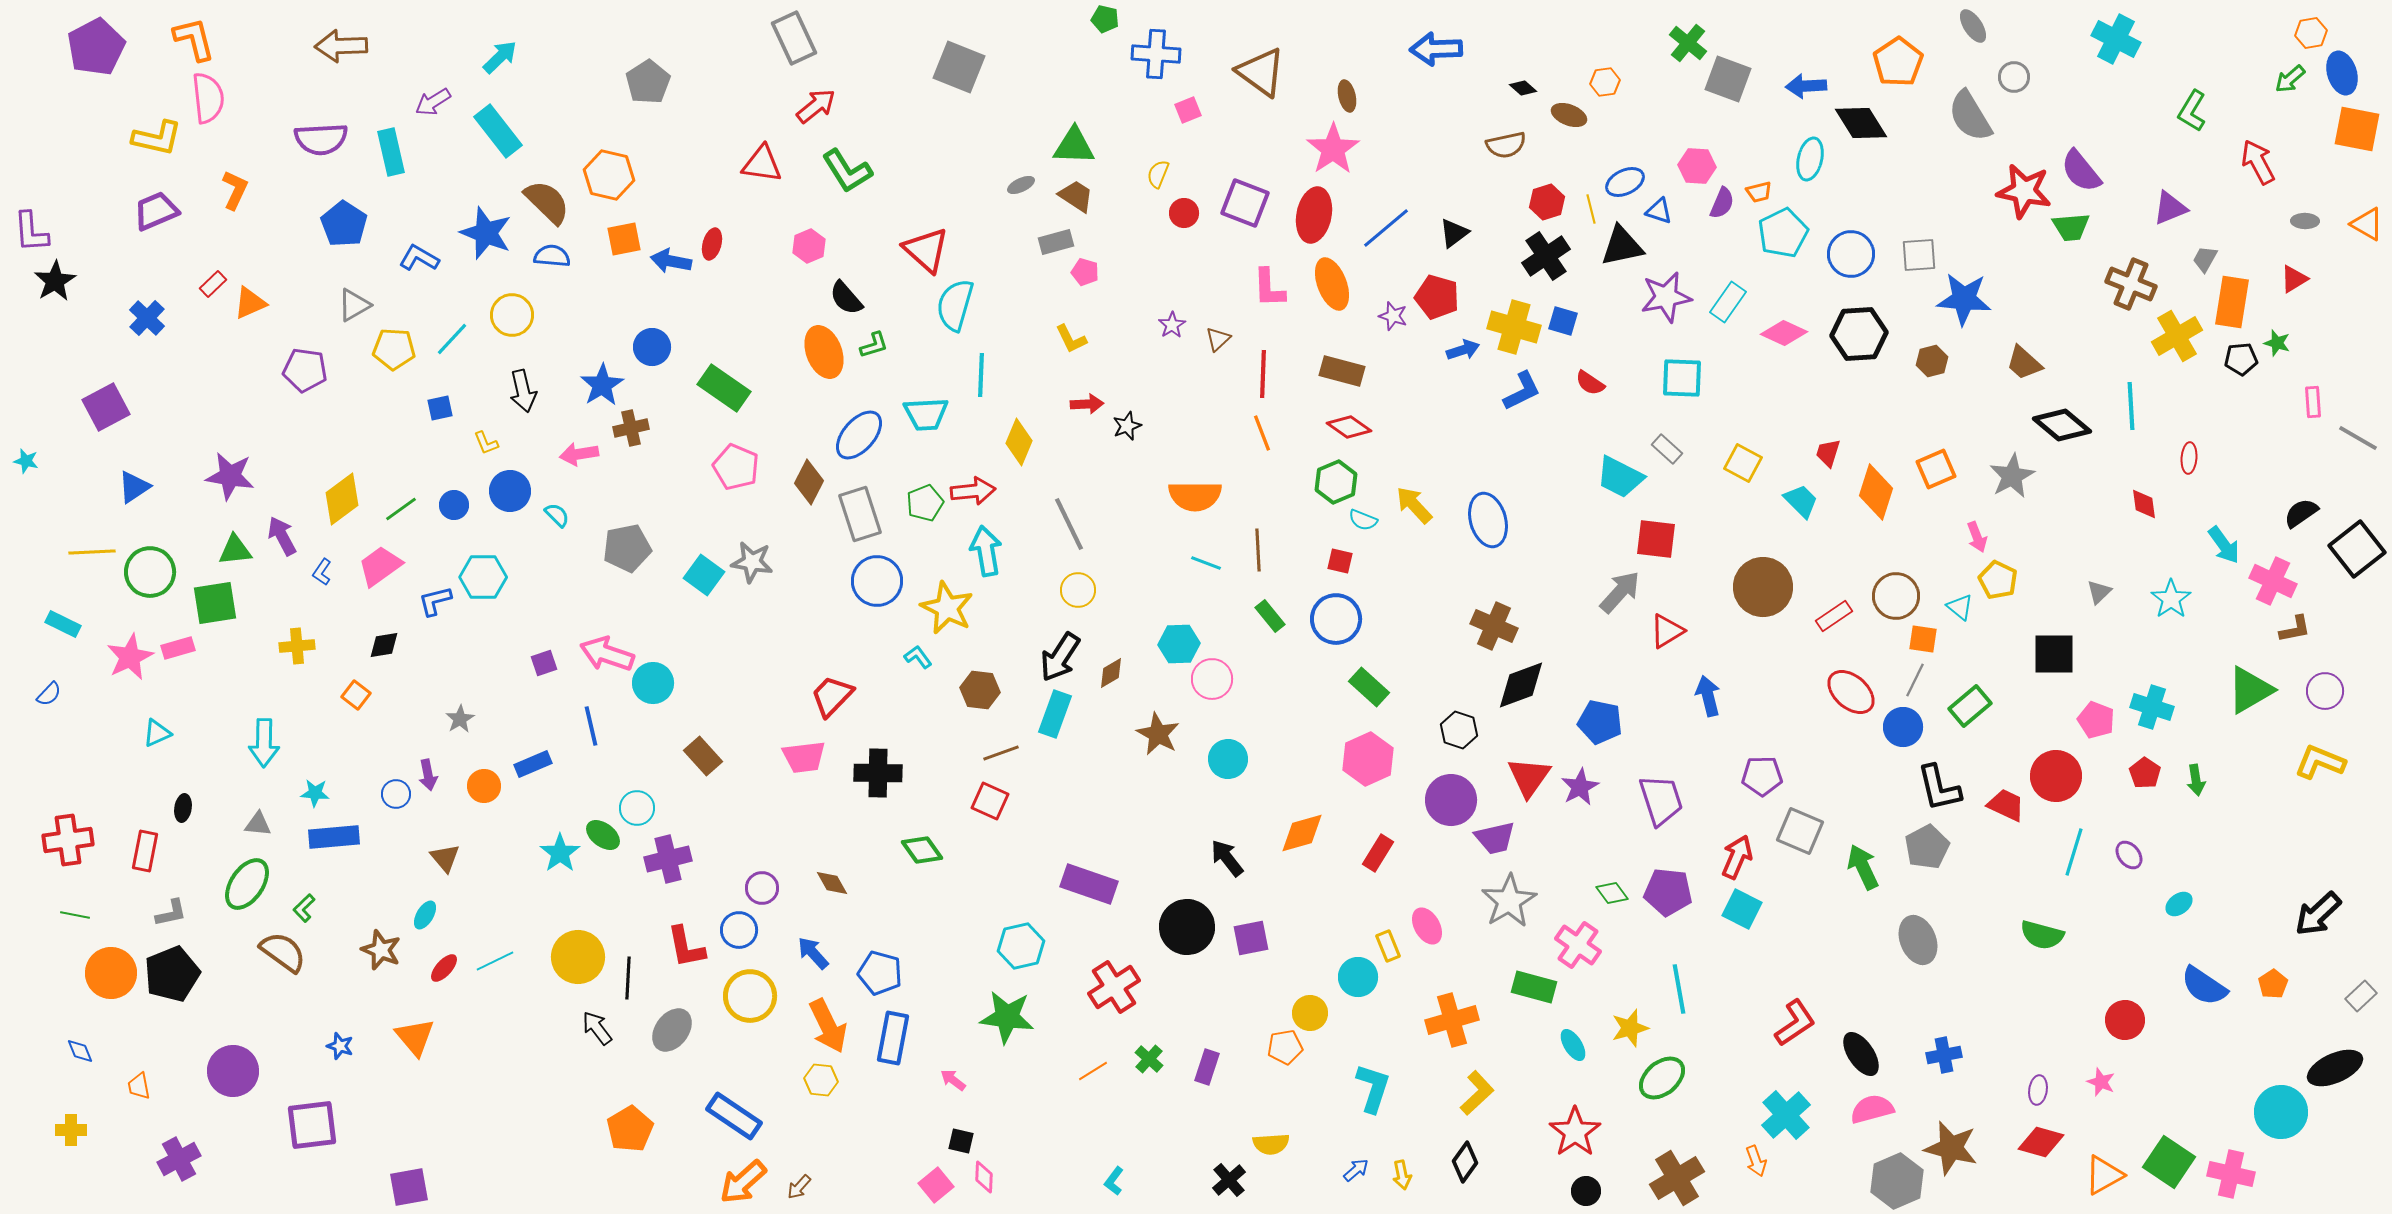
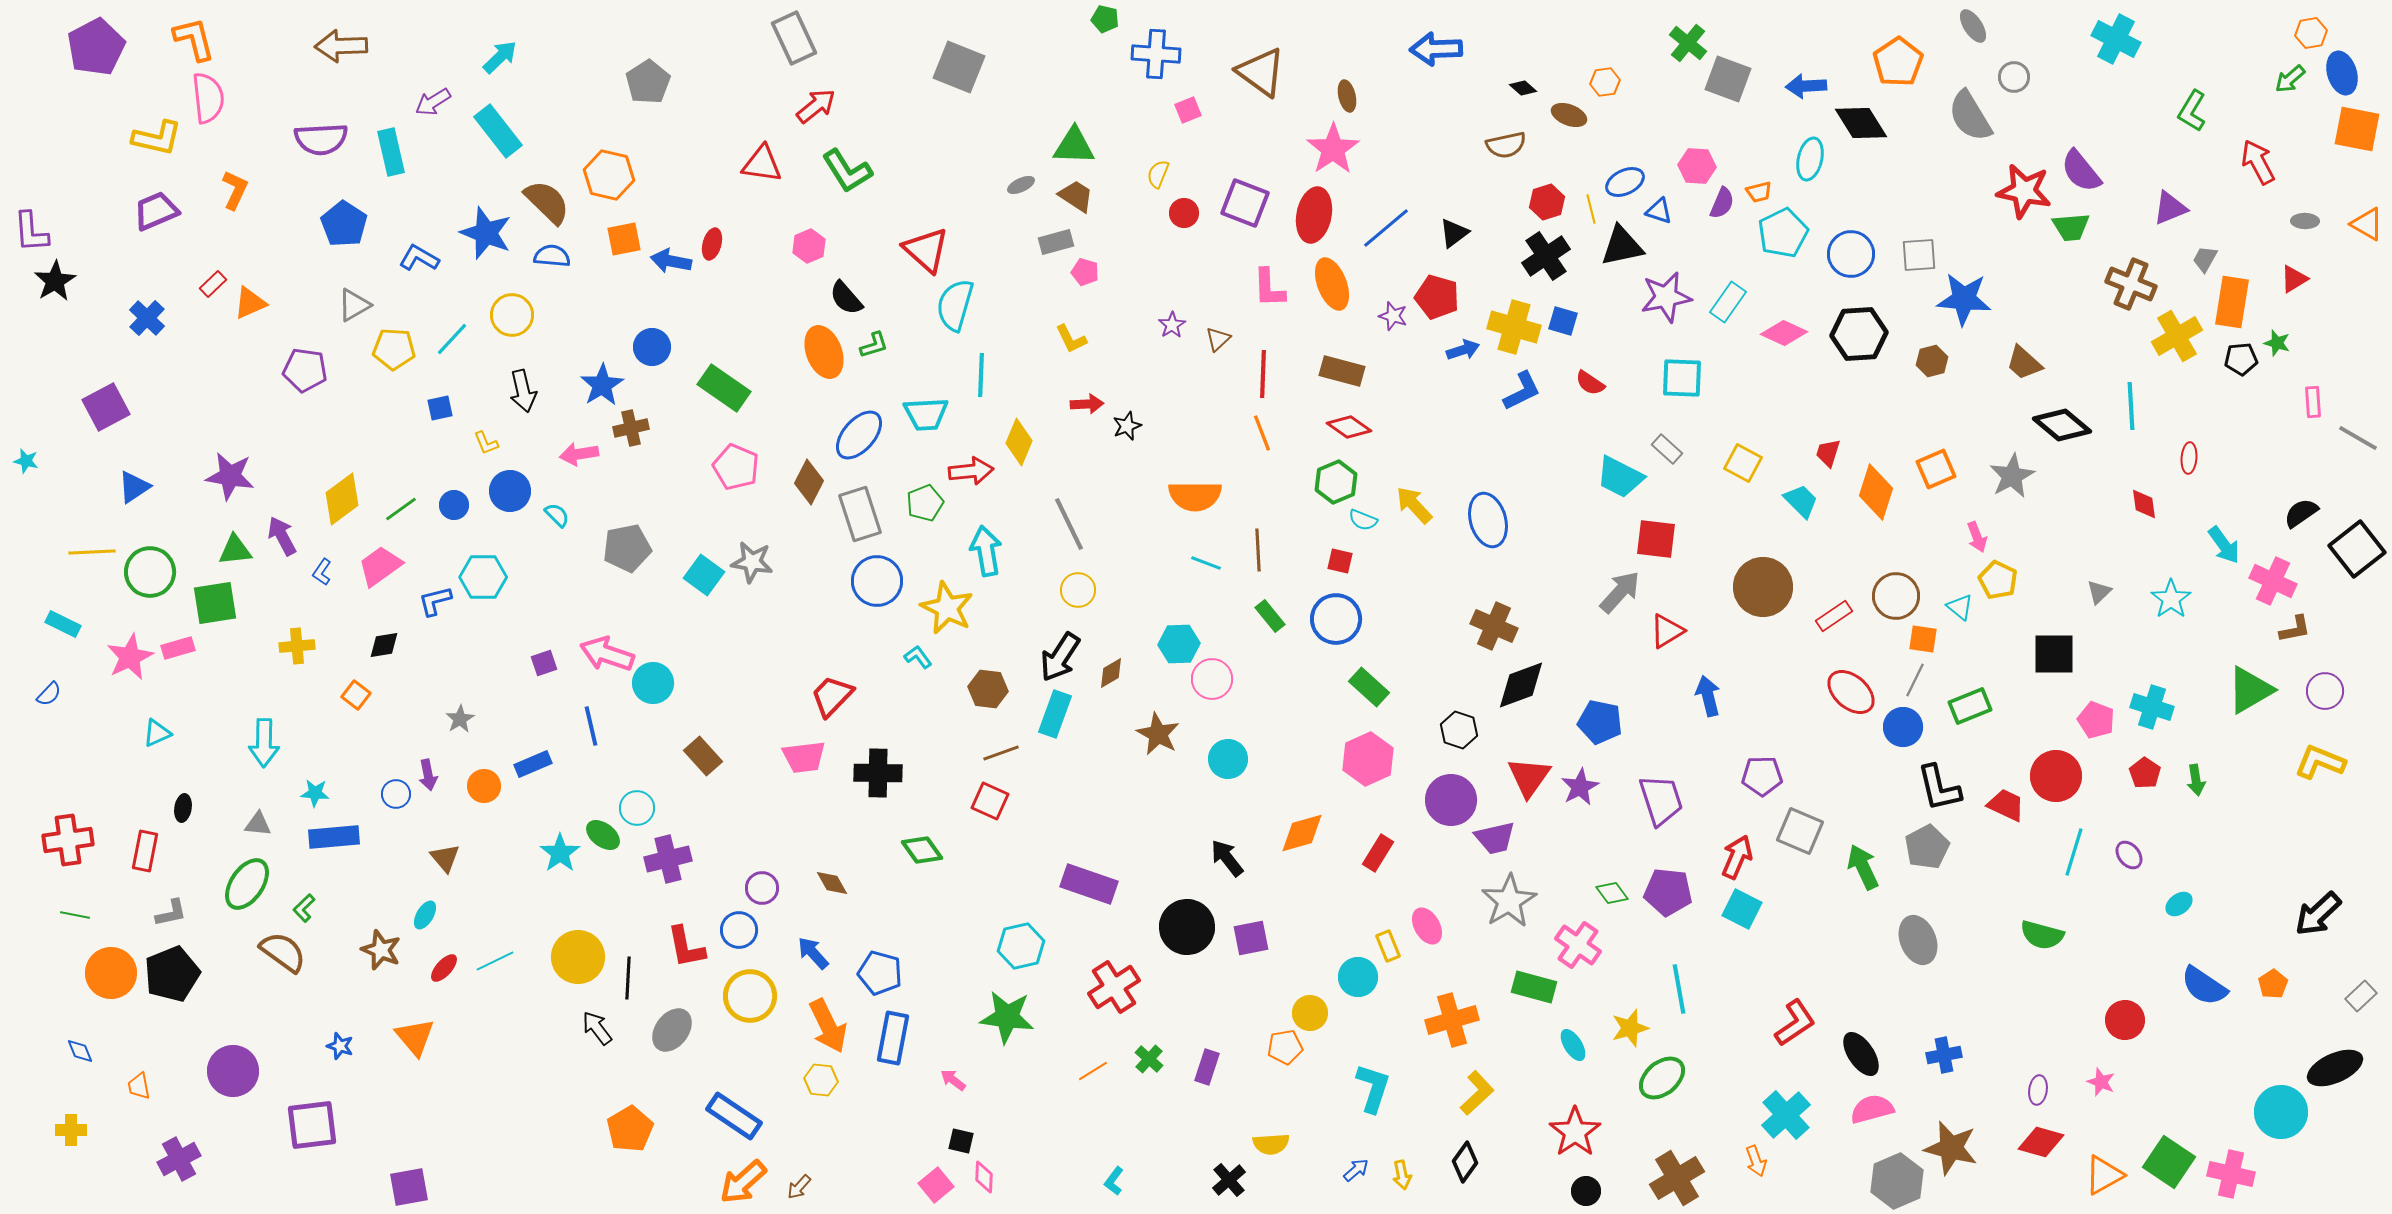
red arrow at (973, 491): moved 2 px left, 20 px up
brown hexagon at (980, 690): moved 8 px right, 1 px up
green rectangle at (1970, 706): rotated 18 degrees clockwise
